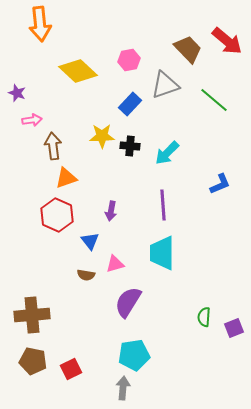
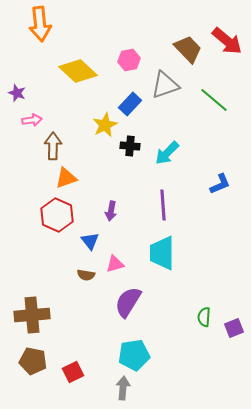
yellow star: moved 3 px right, 11 px up; rotated 25 degrees counterclockwise
brown arrow: rotated 8 degrees clockwise
red square: moved 2 px right, 3 px down
